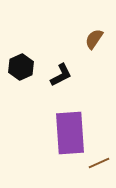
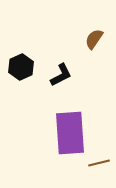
brown line: rotated 10 degrees clockwise
